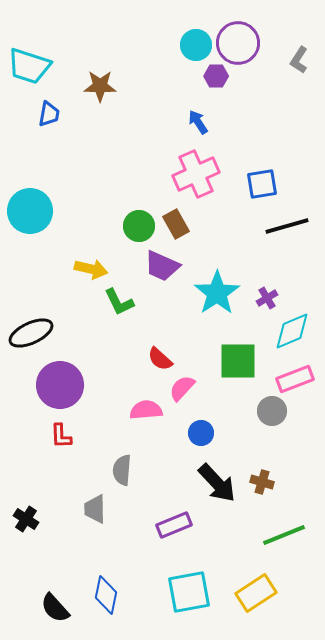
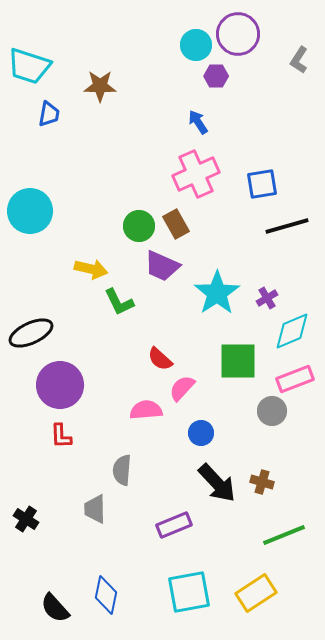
purple circle at (238, 43): moved 9 px up
